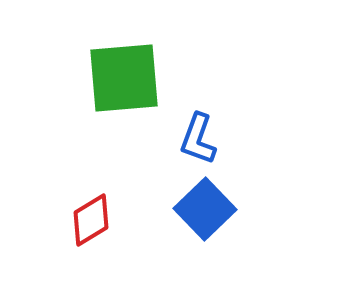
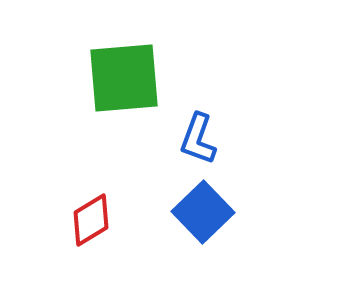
blue square: moved 2 px left, 3 px down
